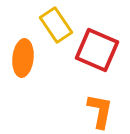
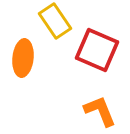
yellow rectangle: moved 1 px left, 4 px up
orange L-shape: rotated 33 degrees counterclockwise
